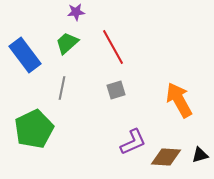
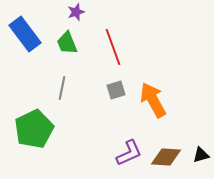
purple star: rotated 12 degrees counterclockwise
green trapezoid: rotated 70 degrees counterclockwise
red line: rotated 9 degrees clockwise
blue rectangle: moved 21 px up
orange arrow: moved 26 px left
purple L-shape: moved 4 px left, 11 px down
black triangle: moved 1 px right
